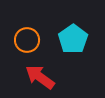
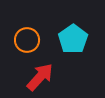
red arrow: rotated 96 degrees clockwise
